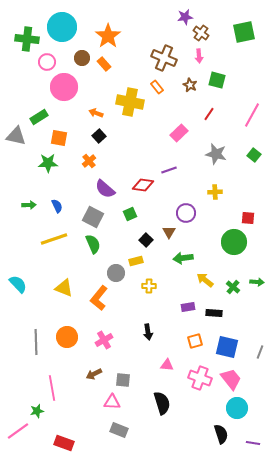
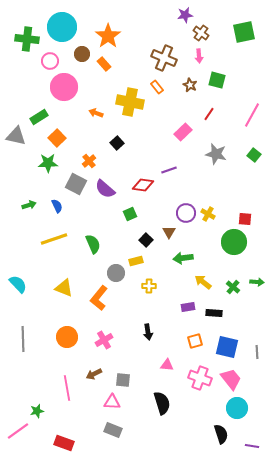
purple star at (185, 17): moved 2 px up
brown circle at (82, 58): moved 4 px up
pink circle at (47, 62): moved 3 px right, 1 px up
pink rectangle at (179, 133): moved 4 px right, 1 px up
black square at (99, 136): moved 18 px right, 7 px down
orange square at (59, 138): moved 2 px left; rotated 36 degrees clockwise
yellow cross at (215, 192): moved 7 px left, 22 px down; rotated 32 degrees clockwise
green arrow at (29, 205): rotated 16 degrees counterclockwise
gray square at (93, 217): moved 17 px left, 33 px up
red square at (248, 218): moved 3 px left, 1 px down
yellow arrow at (205, 280): moved 2 px left, 2 px down
gray line at (36, 342): moved 13 px left, 3 px up
gray line at (260, 352): moved 3 px left; rotated 24 degrees counterclockwise
pink line at (52, 388): moved 15 px right
gray rectangle at (119, 430): moved 6 px left
purple line at (253, 443): moved 1 px left, 3 px down
